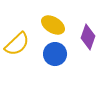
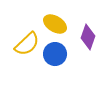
yellow ellipse: moved 2 px right, 1 px up
yellow semicircle: moved 10 px right
